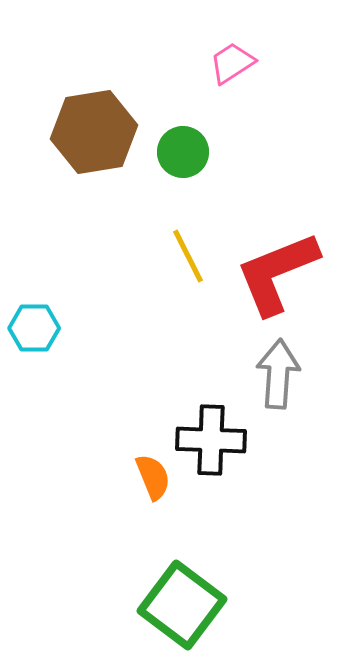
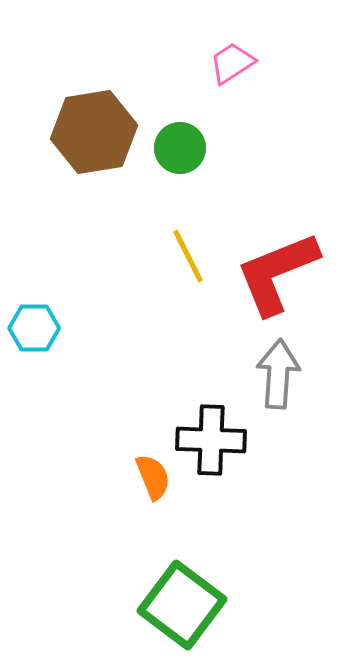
green circle: moved 3 px left, 4 px up
